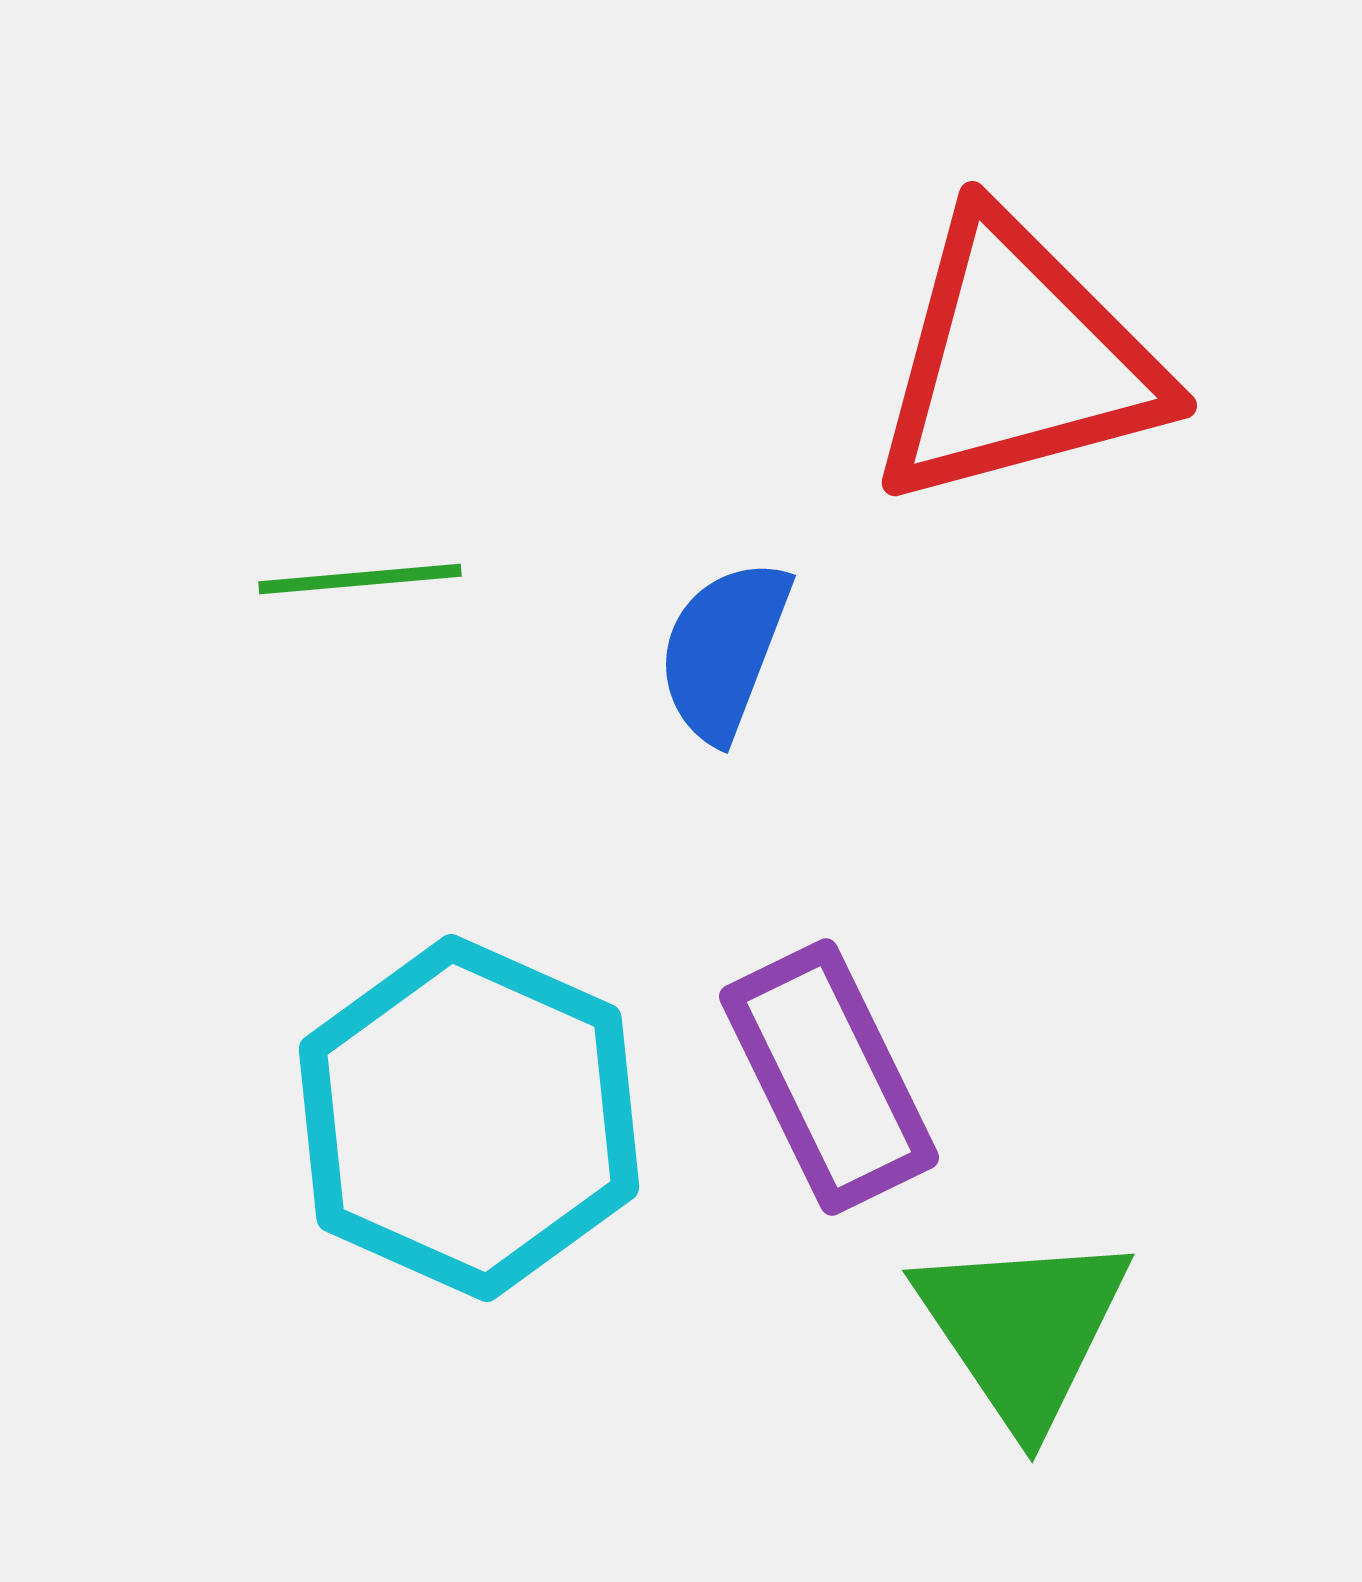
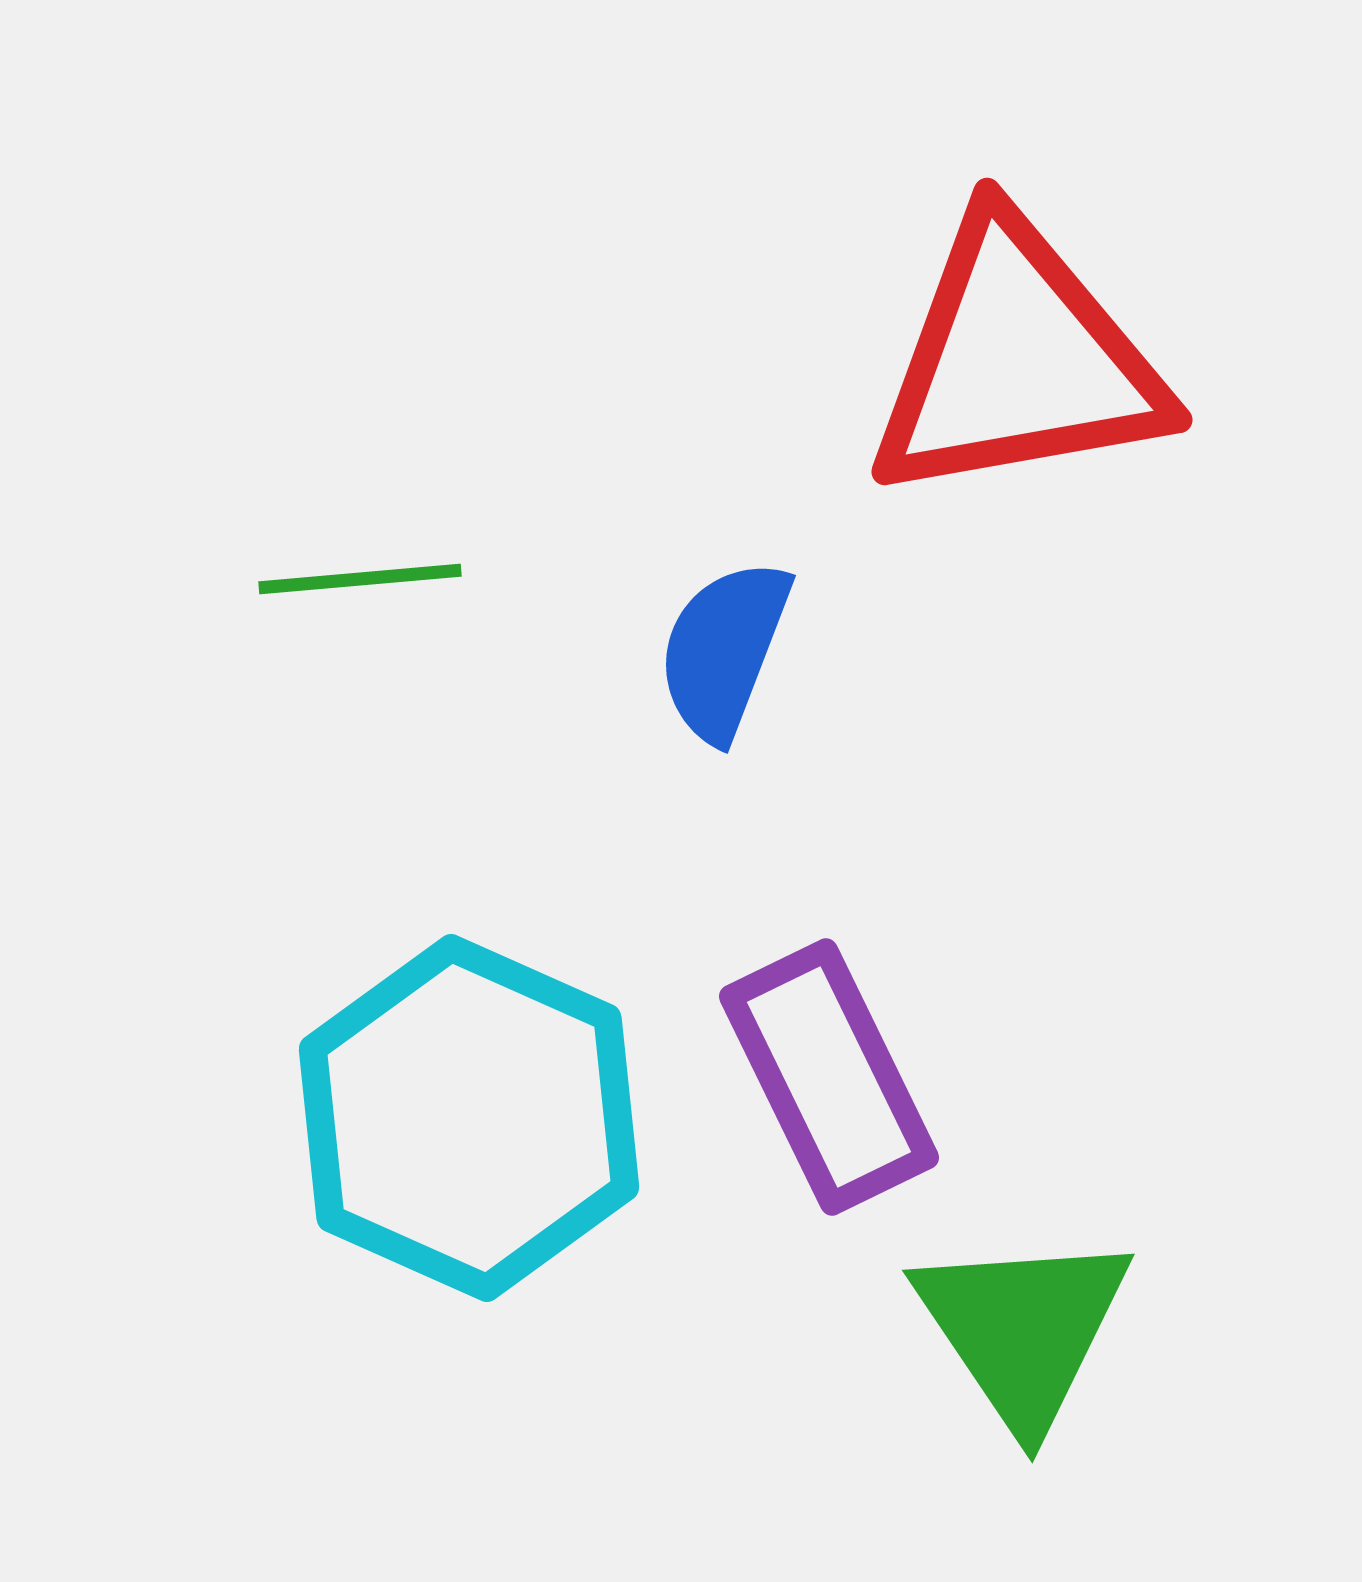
red triangle: rotated 5 degrees clockwise
